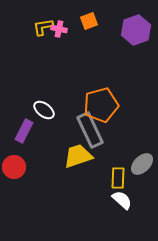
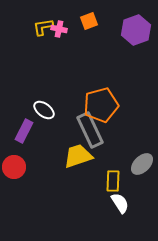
yellow rectangle: moved 5 px left, 3 px down
white semicircle: moved 2 px left, 3 px down; rotated 15 degrees clockwise
